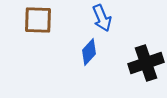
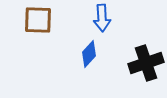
blue arrow: rotated 20 degrees clockwise
blue diamond: moved 2 px down
